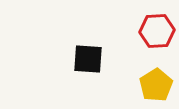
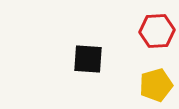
yellow pentagon: rotated 16 degrees clockwise
